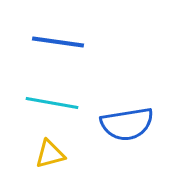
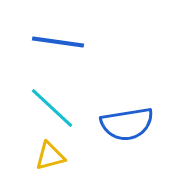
cyan line: moved 5 px down; rotated 33 degrees clockwise
yellow triangle: moved 2 px down
